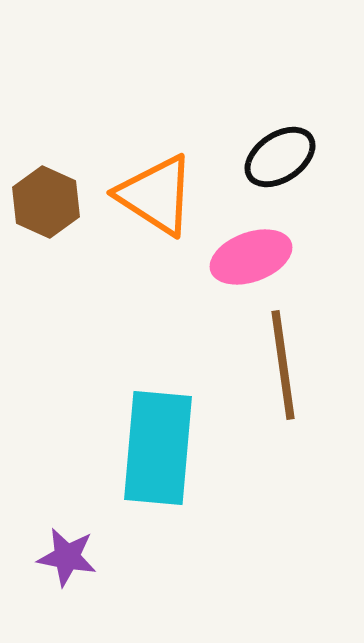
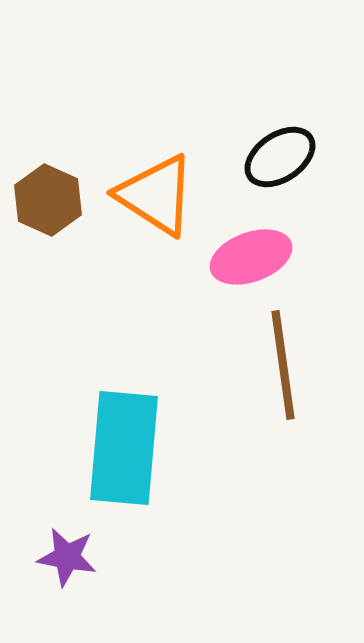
brown hexagon: moved 2 px right, 2 px up
cyan rectangle: moved 34 px left
